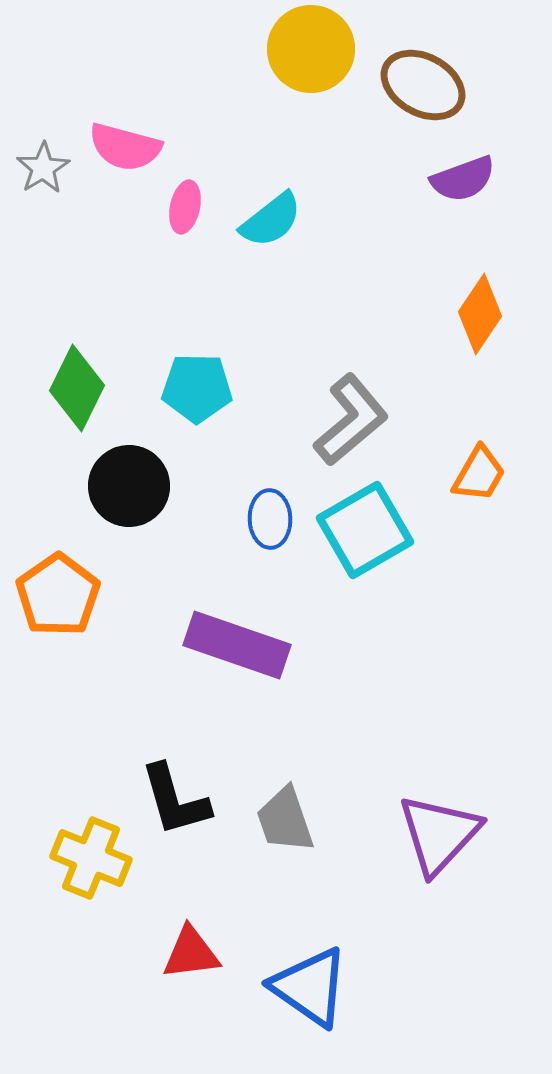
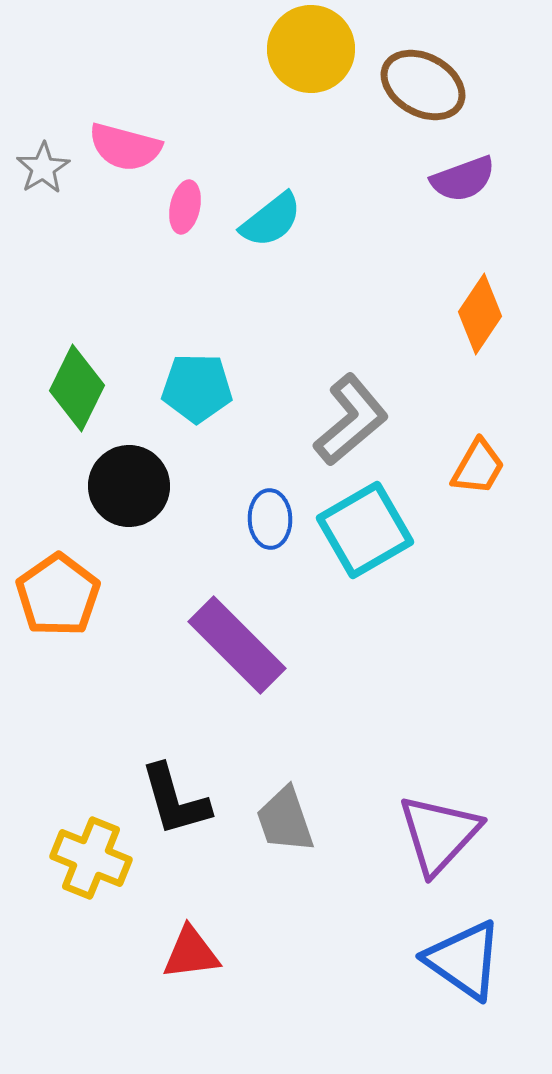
orange trapezoid: moved 1 px left, 7 px up
purple rectangle: rotated 26 degrees clockwise
blue triangle: moved 154 px right, 27 px up
